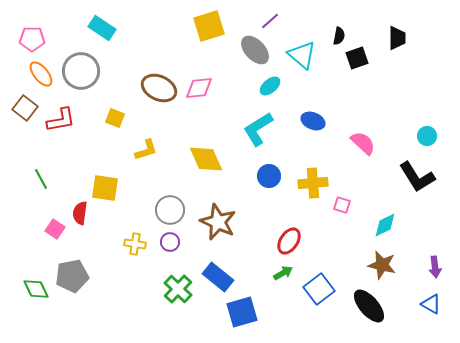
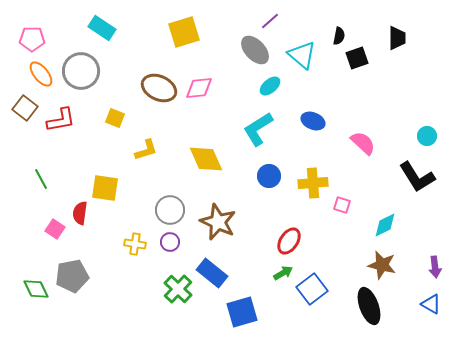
yellow square at (209, 26): moved 25 px left, 6 px down
blue rectangle at (218, 277): moved 6 px left, 4 px up
blue square at (319, 289): moved 7 px left
black ellipse at (369, 306): rotated 21 degrees clockwise
